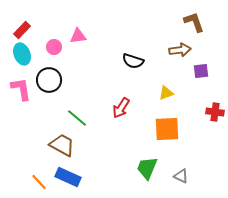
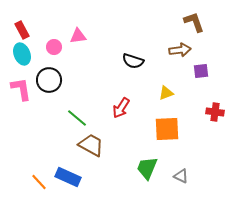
red rectangle: rotated 72 degrees counterclockwise
brown trapezoid: moved 29 px right
